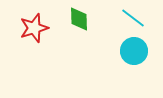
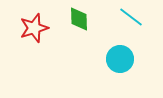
cyan line: moved 2 px left, 1 px up
cyan circle: moved 14 px left, 8 px down
